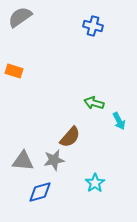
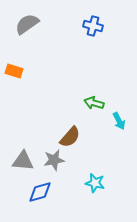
gray semicircle: moved 7 px right, 7 px down
cyan star: rotated 24 degrees counterclockwise
